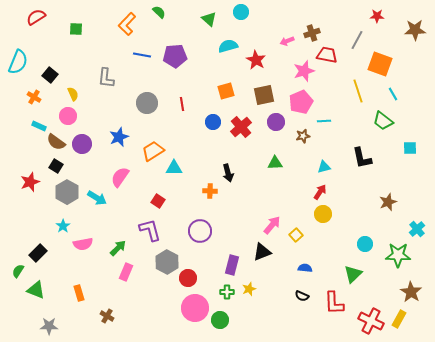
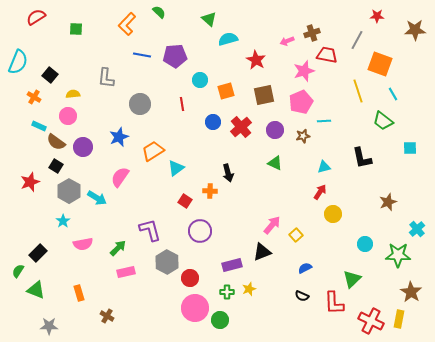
cyan circle at (241, 12): moved 41 px left, 68 px down
cyan semicircle at (228, 46): moved 7 px up
yellow semicircle at (73, 94): rotated 72 degrees counterclockwise
gray circle at (147, 103): moved 7 px left, 1 px down
purple circle at (276, 122): moved 1 px left, 8 px down
purple circle at (82, 144): moved 1 px right, 3 px down
green triangle at (275, 163): rotated 28 degrees clockwise
cyan triangle at (174, 168): moved 2 px right; rotated 36 degrees counterclockwise
gray hexagon at (67, 192): moved 2 px right, 1 px up
red square at (158, 201): moved 27 px right
yellow circle at (323, 214): moved 10 px right
cyan star at (63, 226): moved 5 px up
purple rectangle at (232, 265): rotated 60 degrees clockwise
blue semicircle at (305, 268): rotated 32 degrees counterclockwise
pink rectangle at (126, 272): rotated 54 degrees clockwise
green triangle at (353, 274): moved 1 px left, 5 px down
red circle at (188, 278): moved 2 px right
yellow rectangle at (399, 319): rotated 18 degrees counterclockwise
